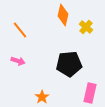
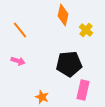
yellow cross: moved 3 px down
pink rectangle: moved 7 px left, 3 px up
orange star: rotated 16 degrees counterclockwise
